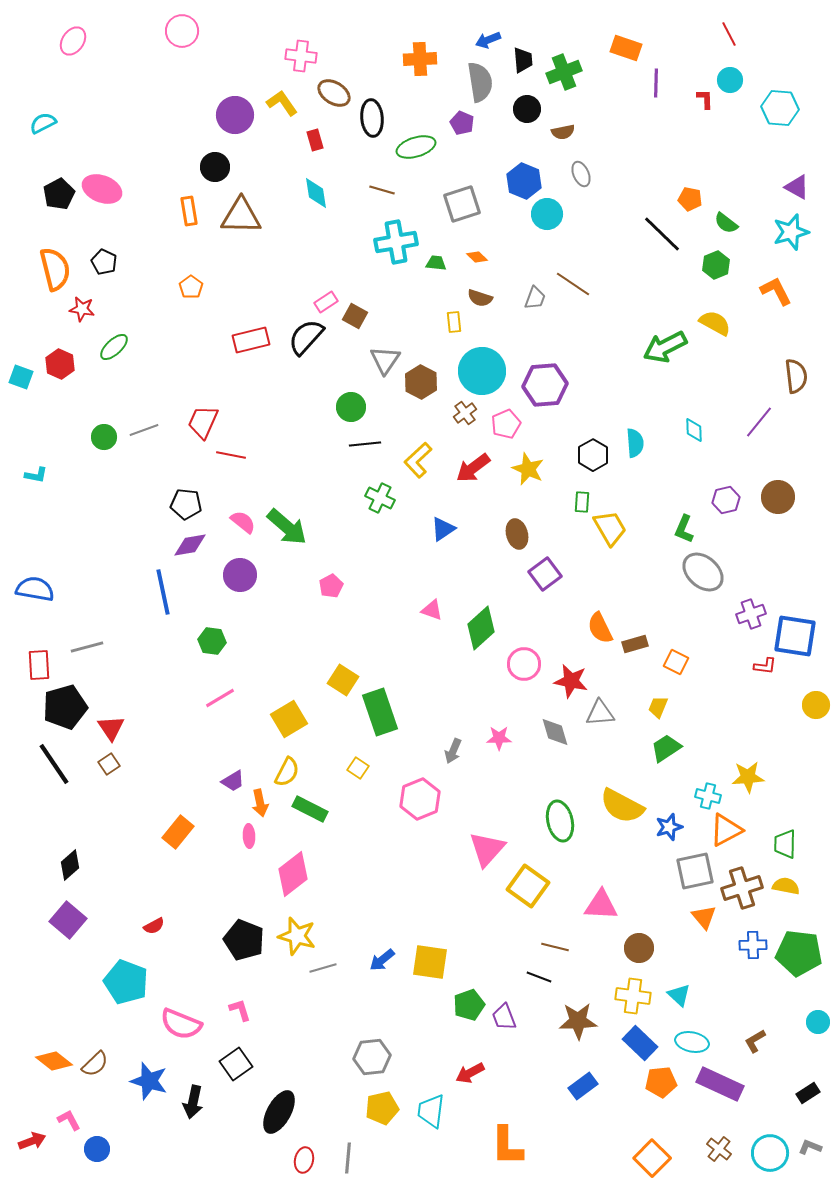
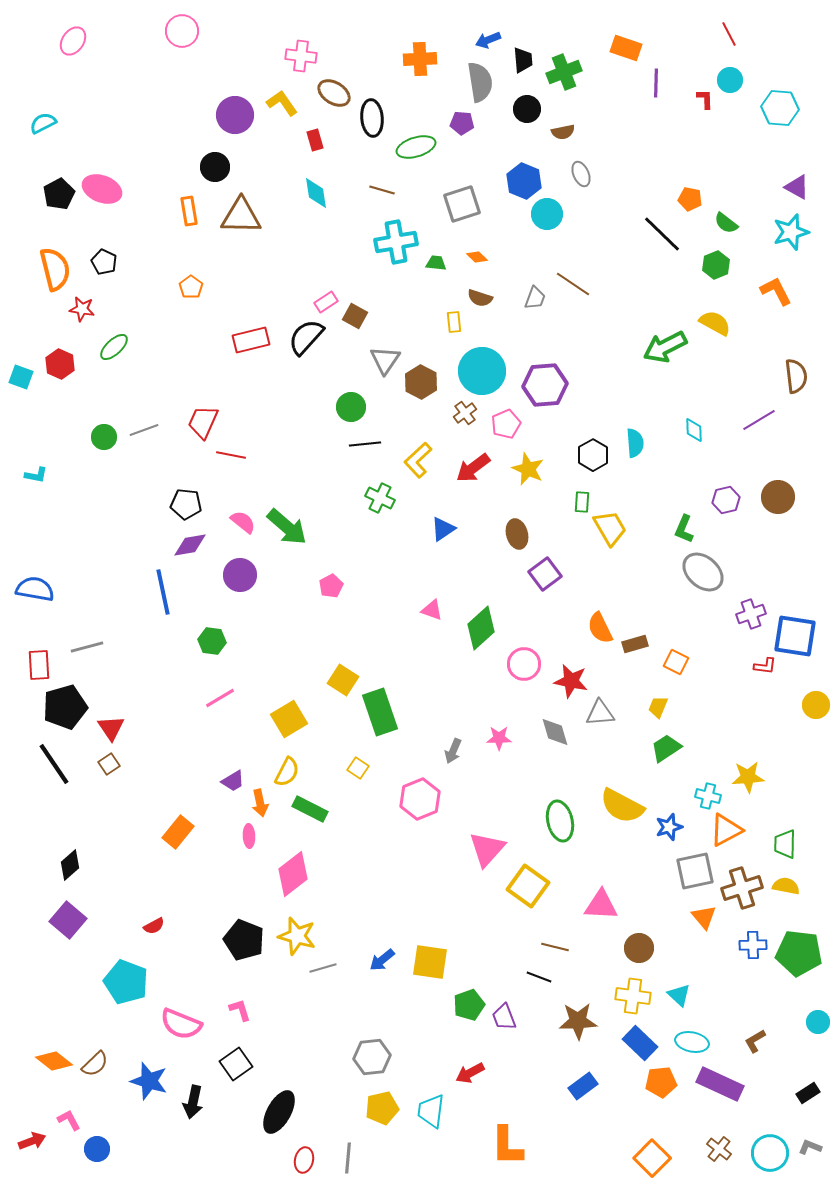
purple pentagon at (462, 123): rotated 20 degrees counterclockwise
purple line at (759, 422): moved 2 px up; rotated 20 degrees clockwise
